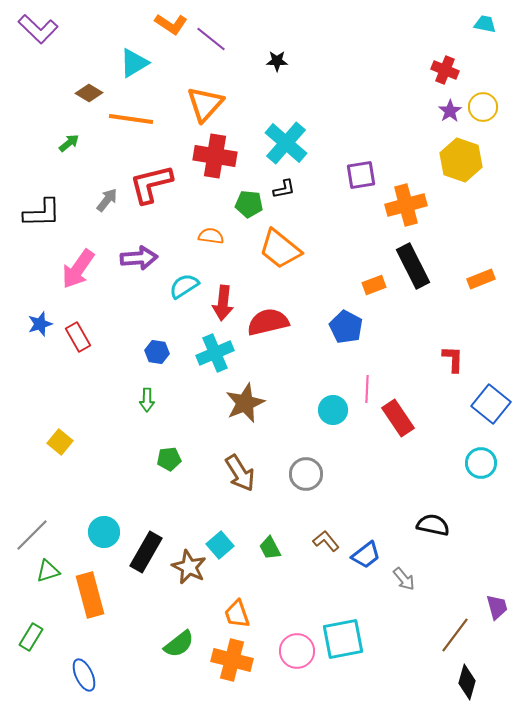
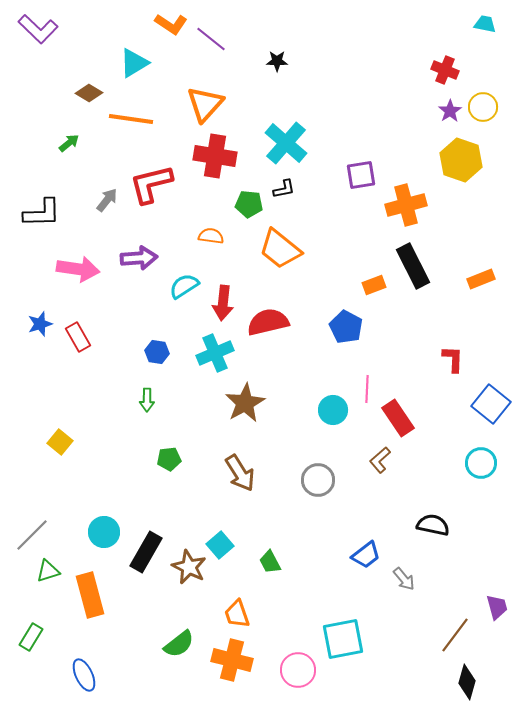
pink arrow at (78, 269): rotated 117 degrees counterclockwise
brown star at (245, 403): rotated 6 degrees counterclockwise
gray circle at (306, 474): moved 12 px right, 6 px down
brown L-shape at (326, 541): moved 54 px right, 81 px up; rotated 92 degrees counterclockwise
green trapezoid at (270, 548): moved 14 px down
pink circle at (297, 651): moved 1 px right, 19 px down
